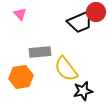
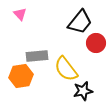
red circle: moved 31 px down
black trapezoid: rotated 28 degrees counterclockwise
gray rectangle: moved 3 px left, 4 px down
orange hexagon: moved 1 px up
